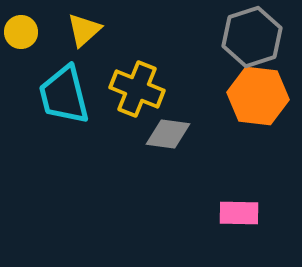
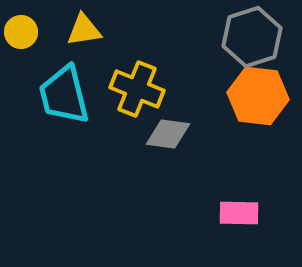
yellow triangle: rotated 33 degrees clockwise
